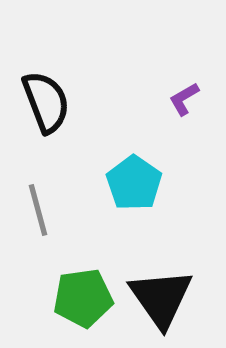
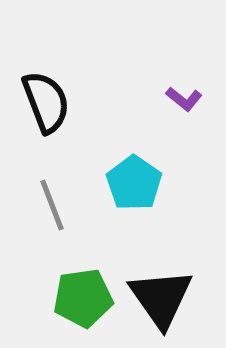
purple L-shape: rotated 111 degrees counterclockwise
gray line: moved 14 px right, 5 px up; rotated 6 degrees counterclockwise
